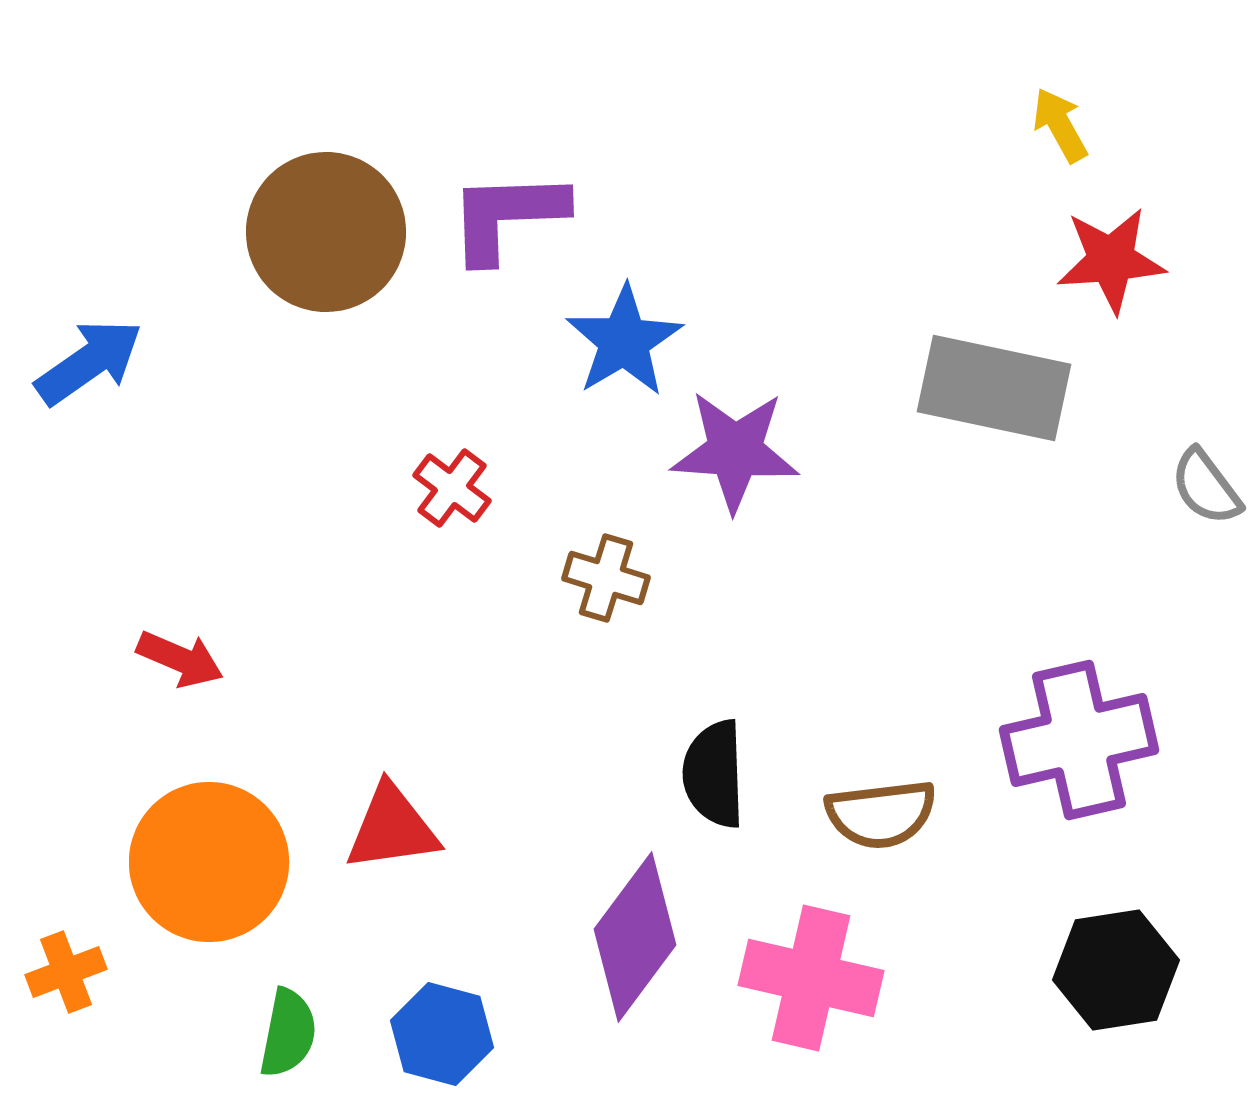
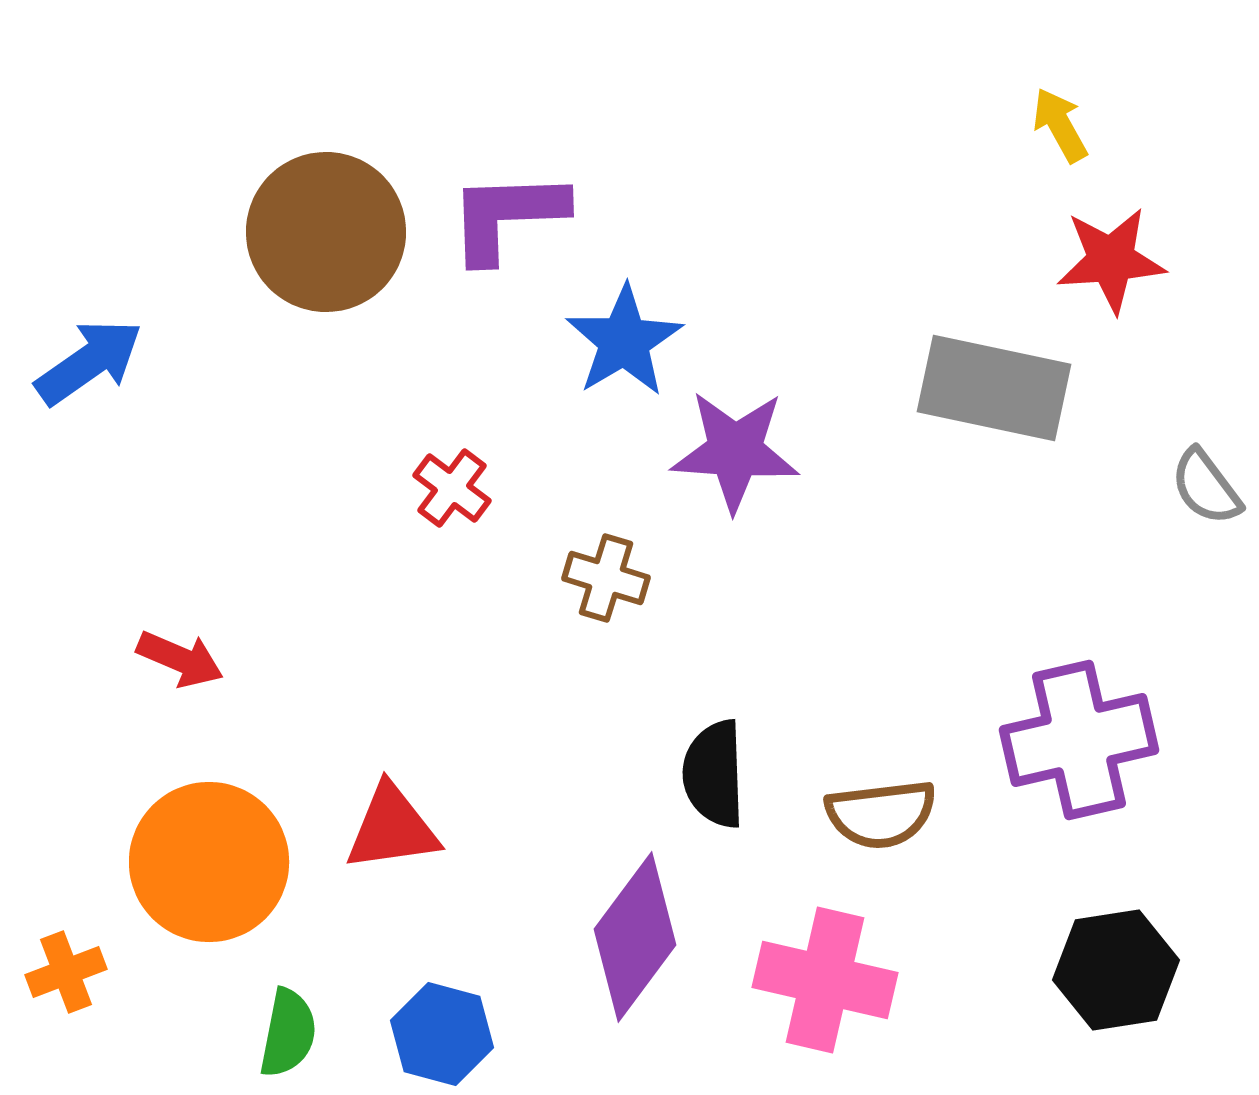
pink cross: moved 14 px right, 2 px down
